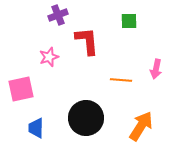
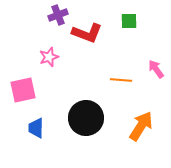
red L-shape: moved 8 px up; rotated 116 degrees clockwise
pink arrow: rotated 132 degrees clockwise
pink square: moved 2 px right, 1 px down
